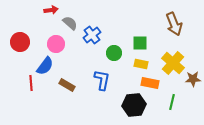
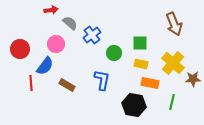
red circle: moved 7 px down
black hexagon: rotated 15 degrees clockwise
